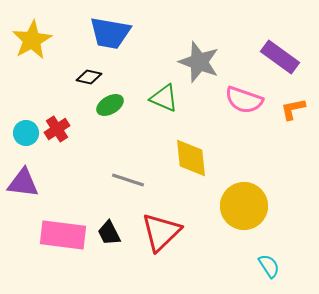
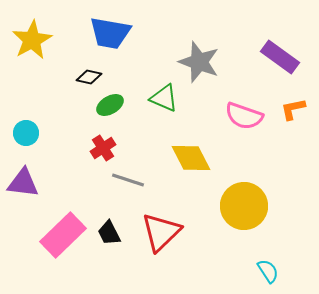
pink semicircle: moved 16 px down
red cross: moved 46 px right, 19 px down
yellow diamond: rotated 21 degrees counterclockwise
pink rectangle: rotated 51 degrees counterclockwise
cyan semicircle: moved 1 px left, 5 px down
